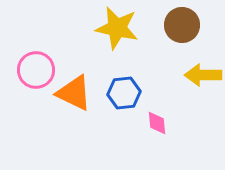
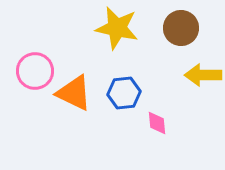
brown circle: moved 1 px left, 3 px down
pink circle: moved 1 px left, 1 px down
